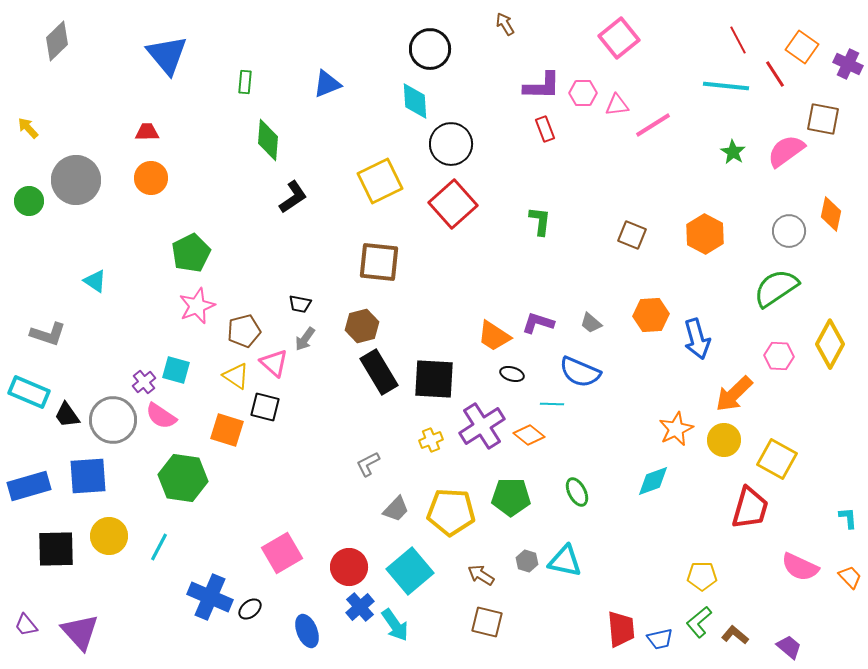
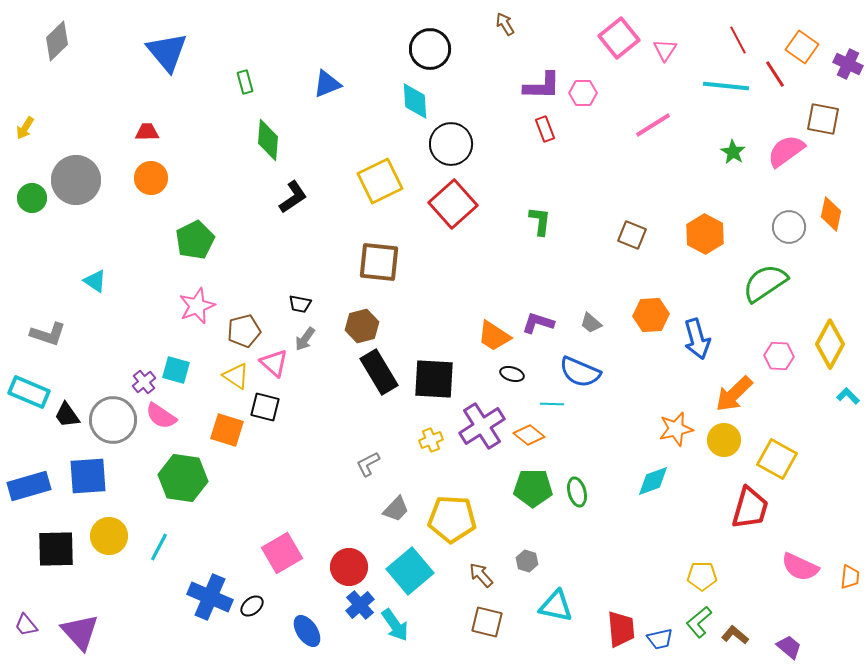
blue triangle at (167, 55): moved 3 px up
green rectangle at (245, 82): rotated 20 degrees counterclockwise
pink triangle at (617, 105): moved 48 px right, 55 px up; rotated 50 degrees counterclockwise
yellow arrow at (28, 128): moved 3 px left; rotated 105 degrees counterclockwise
green circle at (29, 201): moved 3 px right, 3 px up
gray circle at (789, 231): moved 4 px up
green pentagon at (191, 253): moved 4 px right, 13 px up
green semicircle at (776, 288): moved 11 px left, 5 px up
orange star at (676, 429): rotated 12 degrees clockwise
green ellipse at (577, 492): rotated 12 degrees clockwise
green pentagon at (511, 497): moved 22 px right, 9 px up
yellow pentagon at (451, 512): moved 1 px right, 7 px down
cyan L-shape at (848, 518): moved 122 px up; rotated 40 degrees counterclockwise
cyan triangle at (565, 561): moved 9 px left, 45 px down
brown arrow at (481, 575): rotated 16 degrees clockwise
orange trapezoid at (850, 577): rotated 50 degrees clockwise
blue cross at (360, 607): moved 2 px up
black ellipse at (250, 609): moved 2 px right, 3 px up
blue ellipse at (307, 631): rotated 12 degrees counterclockwise
